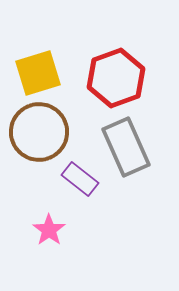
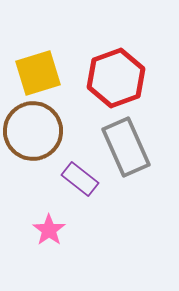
brown circle: moved 6 px left, 1 px up
